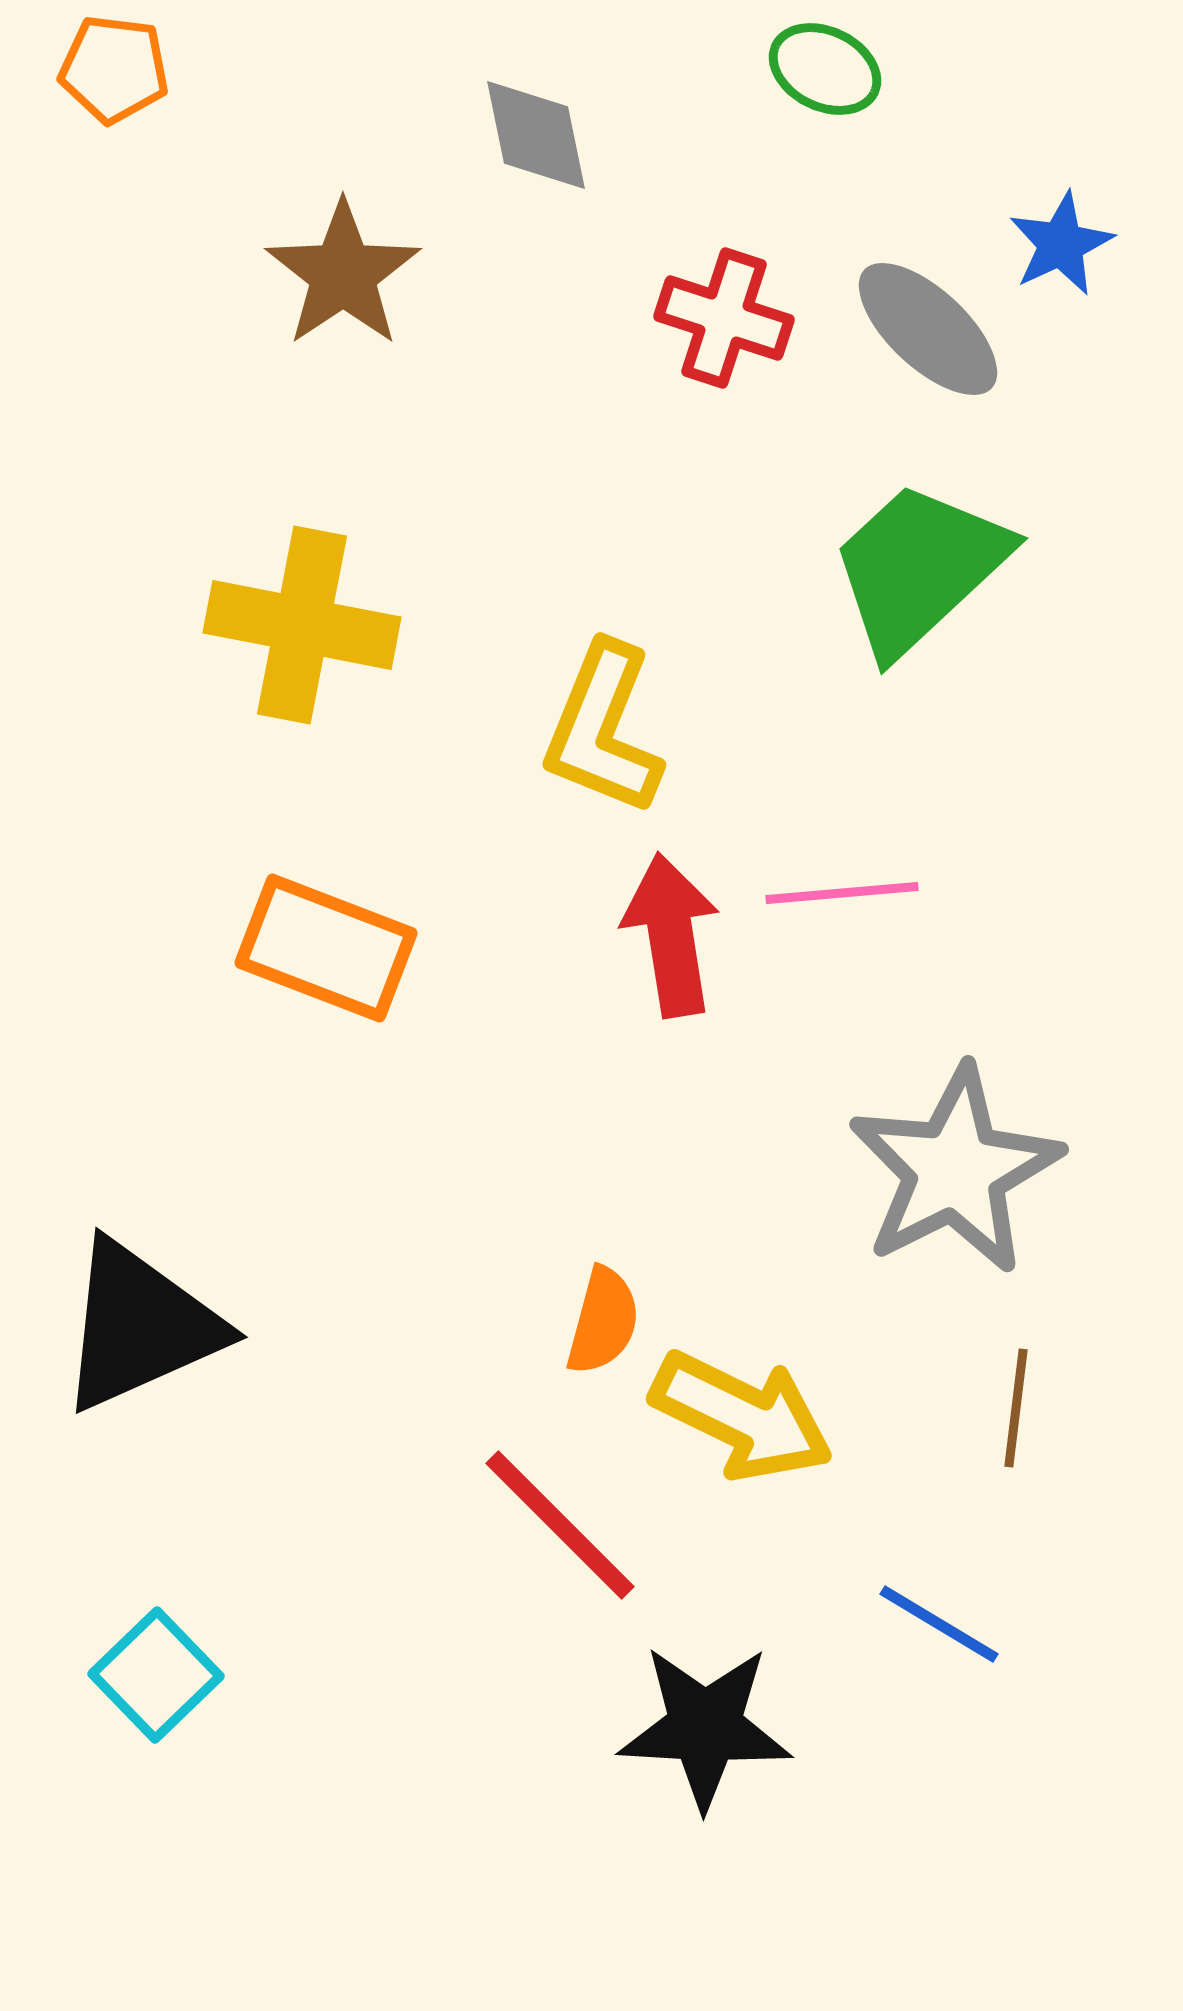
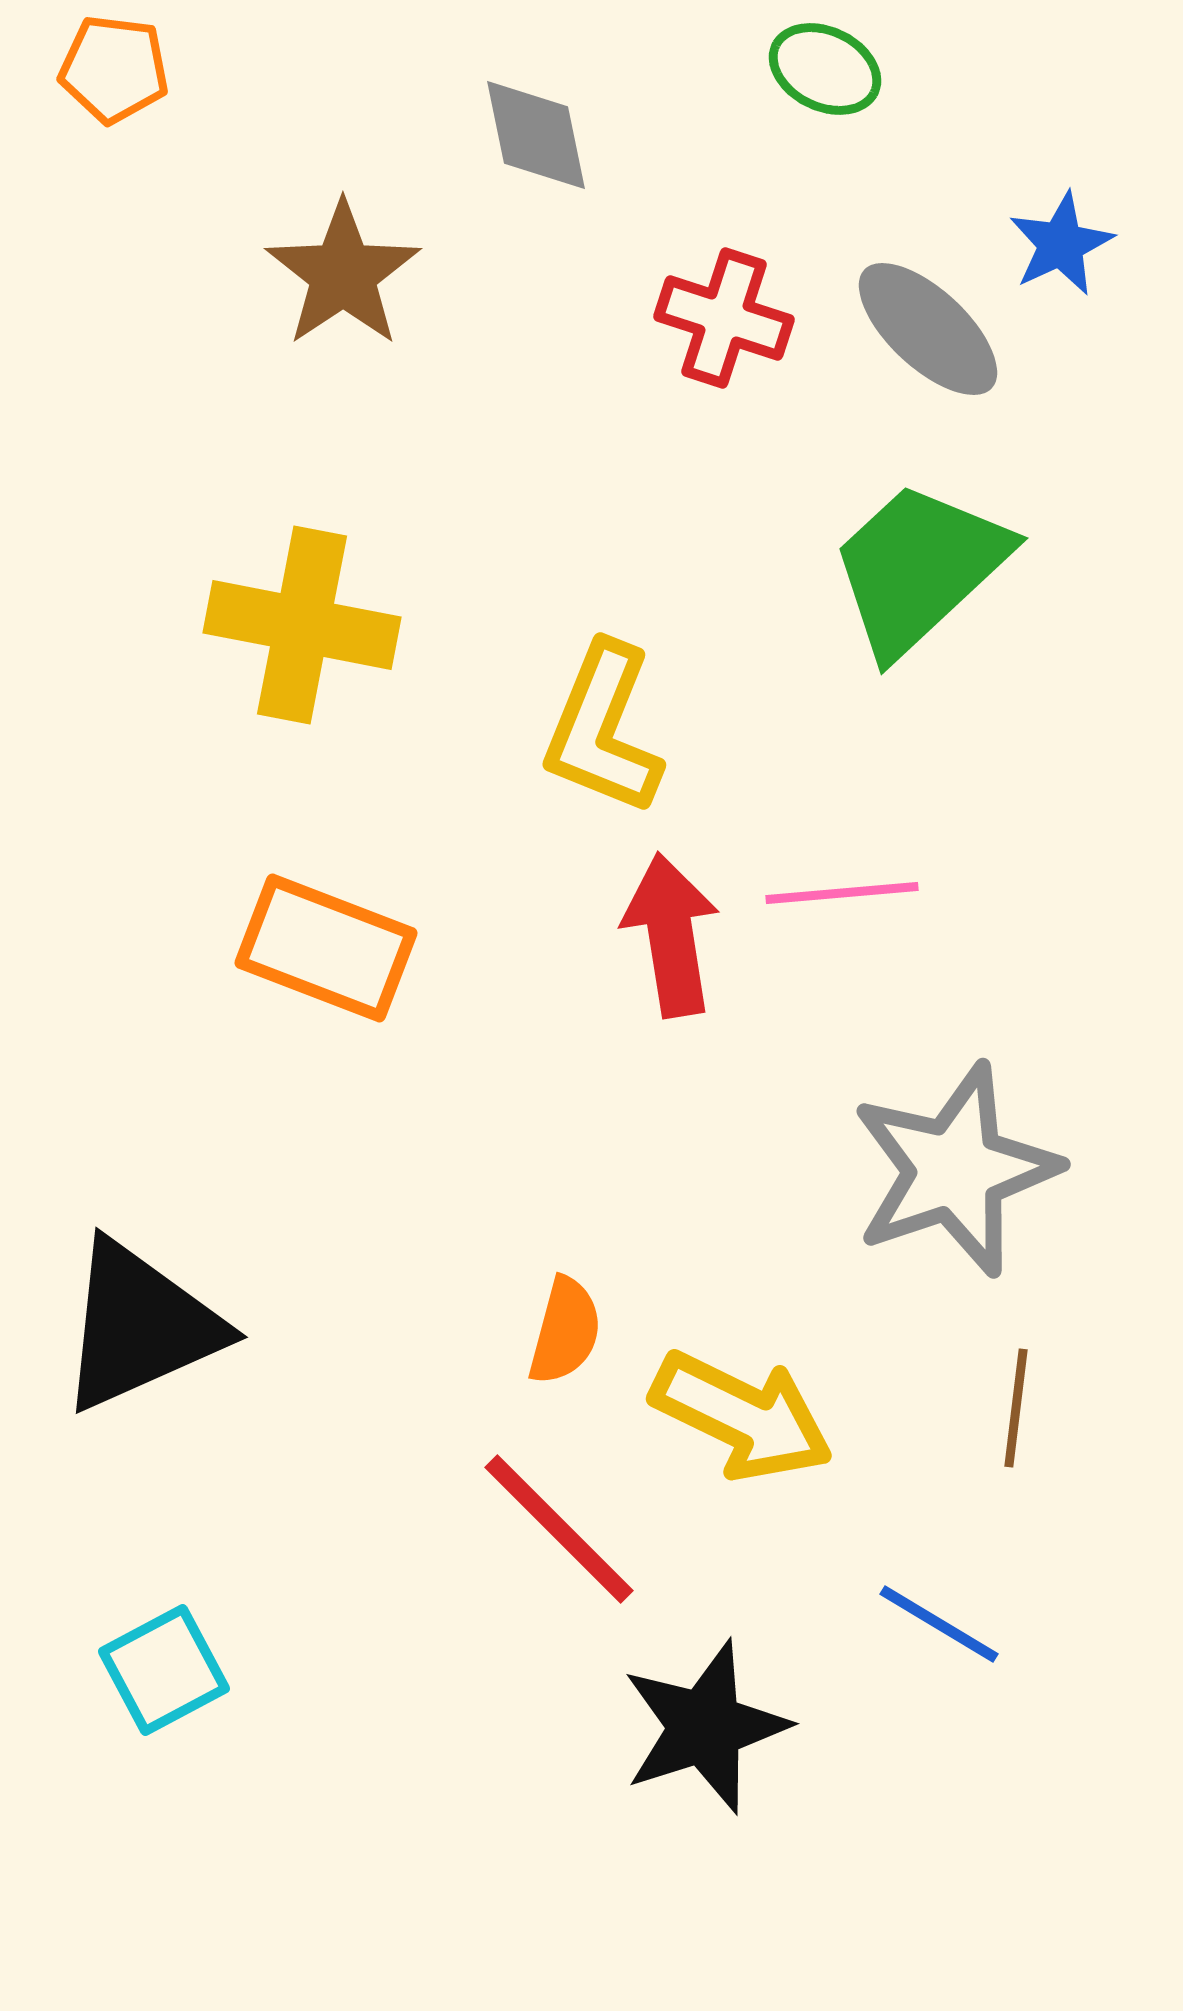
gray star: rotated 8 degrees clockwise
orange semicircle: moved 38 px left, 10 px down
red line: moved 1 px left, 4 px down
cyan square: moved 8 px right, 5 px up; rotated 16 degrees clockwise
black star: rotated 21 degrees counterclockwise
